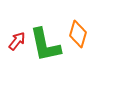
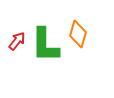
green L-shape: rotated 12 degrees clockwise
